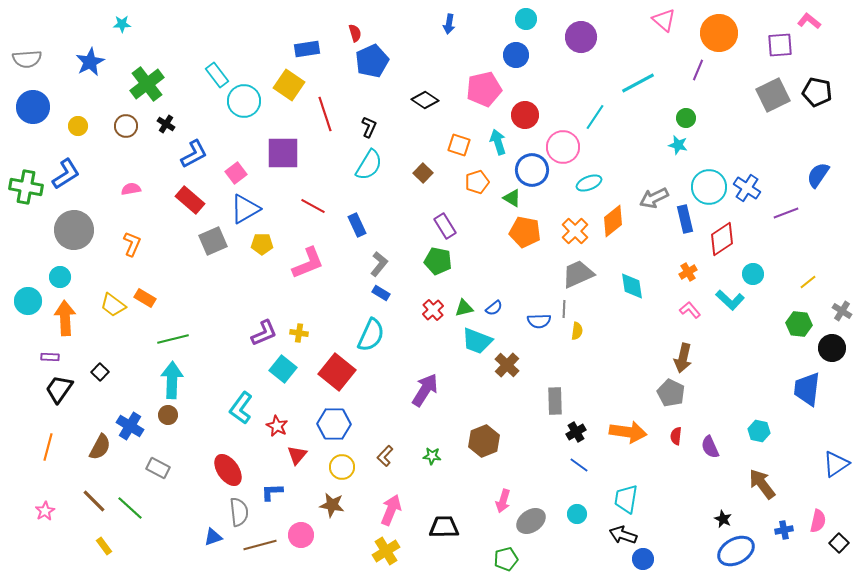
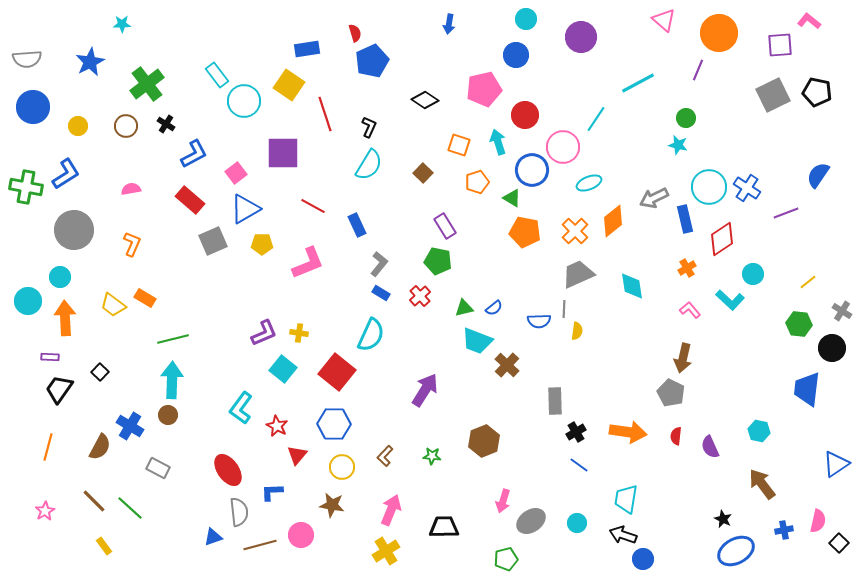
cyan line at (595, 117): moved 1 px right, 2 px down
orange cross at (688, 272): moved 1 px left, 4 px up
red cross at (433, 310): moved 13 px left, 14 px up
cyan circle at (577, 514): moved 9 px down
